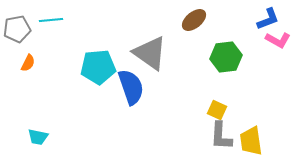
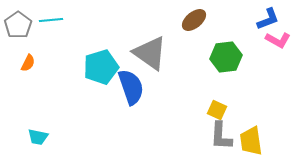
gray pentagon: moved 1 px right, 4 px up; rotated 24 degrees counterclockwise
cyan pentagon: moved 3 px right; rotated 12 degrees counterclockwise
